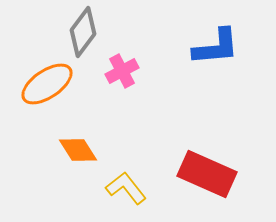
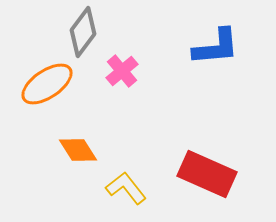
pink cross: rotated 12 degrees counterclockwise
